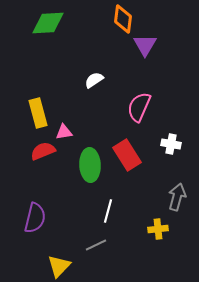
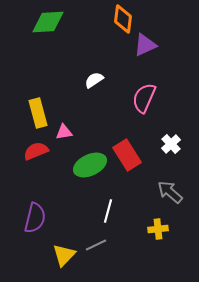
green diamond: moved 1 px up
purple triangle: rotated 35 degrees clockwise
pink semicircle: moved 5 px right, 9 px up
white cross: rotated 36 degrees clockwise
red semicircle: moved 7 px left
green ellipse: rotated 68 degrees clockwise
gray arrow: moved 7 px left, 5 px up; rotated 64 degrees counterclockwise
yellow triangle: moved 5 px right, 11 px up
